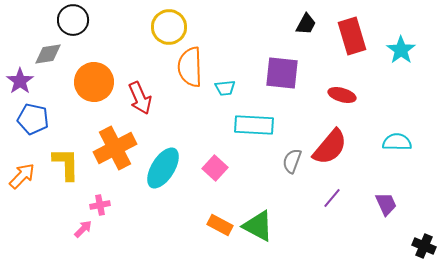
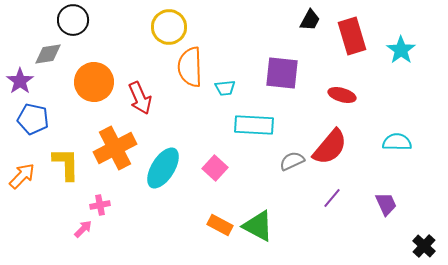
black trapezoid: moved 4 px right, 4 px up
gray semicircle: rotated 45 degrees clockwise
black cross: rotated 20 degrees clockwise
